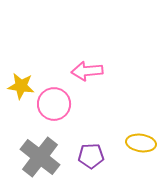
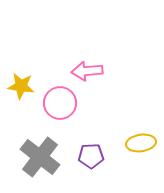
pink circle: moved 6 px right, 1 px up
yellow ellipse: rotated 16 degrees counterclockwise
